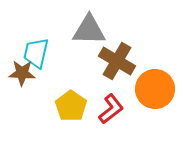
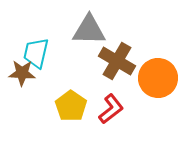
orange circle: moved 3 px right, 11 px up
